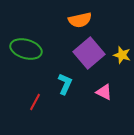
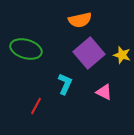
red line: moved 1 px right, 4 px down
